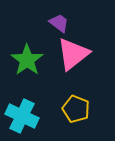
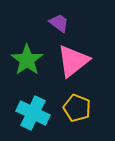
pink triangle: moved 7 px down
yellow pentagon: moved 1 px right, 1 px up
cyan cross: moved 11 px right, 3 px up
